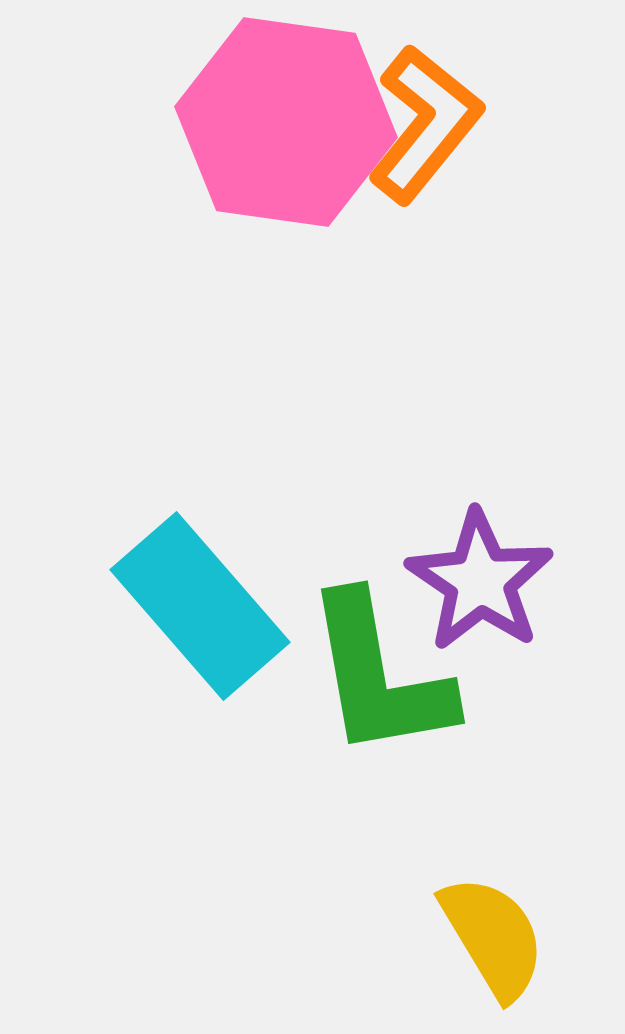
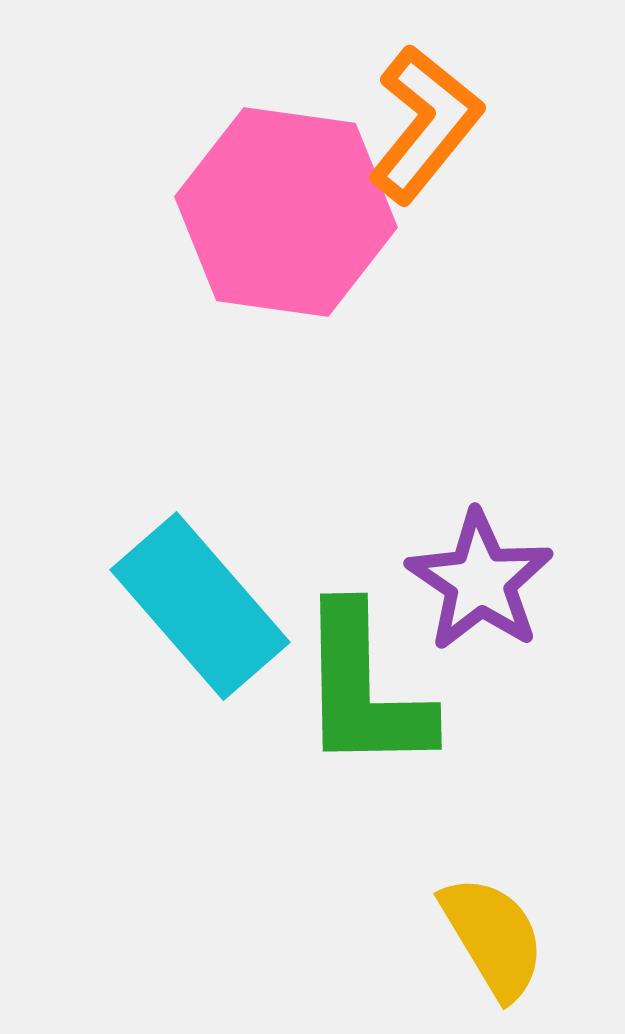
pink hexagon: moved 90 px down
green L-shape: moved 15 px left, 13 px down; rotated 9 degrees clockwise
